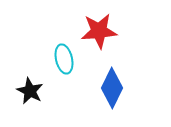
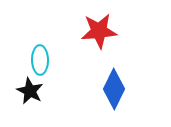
cyan ellipse: moved 24 px left, 1 px down; rotated 12 degrees clockwise
blue diamond: moved 2 px right, 1 px down
